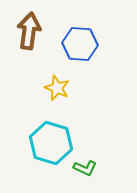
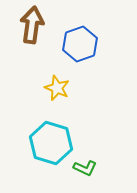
brown arrow: moved 3 px right, 6 px up
blue hexagon: rotated 24 degrees counterclockwise
